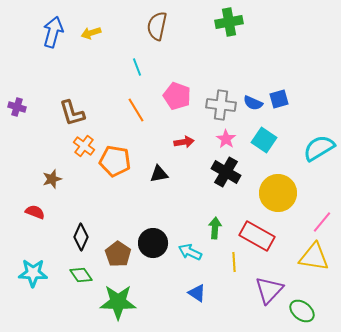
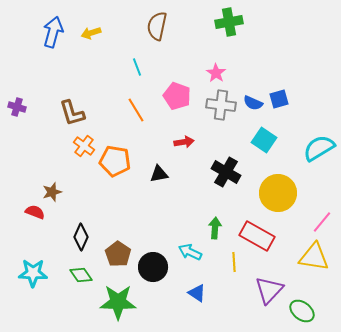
pink star: moved 10 px left, 66 px up
brown star: moved 13 px down
black circle: moved 24 px down
